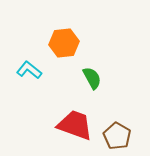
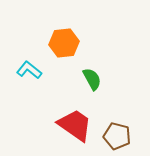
green semicircle: moved 1 px down
red trapezoid: rotated 15 degrees clockwise
brown pentagon: rotated 16 degrees counterclockwise
